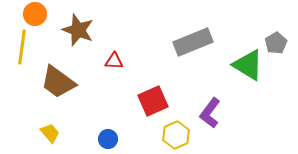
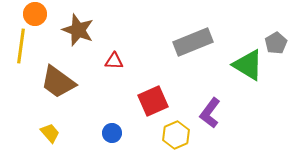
yellow line: moved 1 px left, 1 px up
blue circle: moved 4 px right, 6 px up
